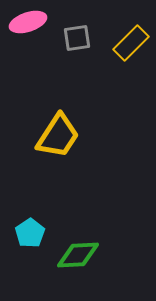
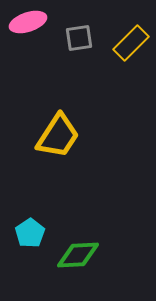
gray square: moved 2 px right
